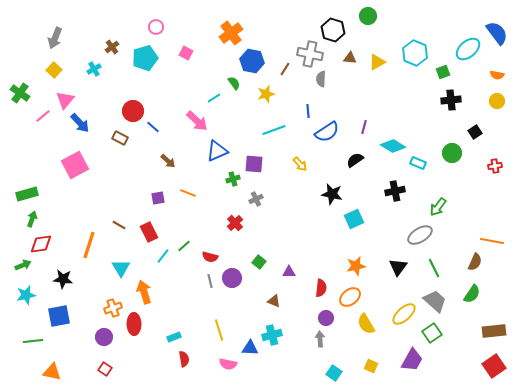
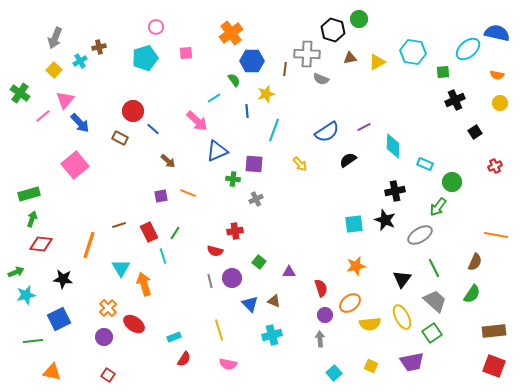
green circle at (368, 16): moved 9 px left, 3 px down
blue semicircle at (497, 33): rotated 40 degrees counterclockwise
brown cross at (112, 47): moved 13 px left; rotated 24 degrees clockwise
pink square at (186, 53): rotated 32 degrees counterclockwise
cyan hexagon at (415, 53): moved 2 px left, 1 px up; rotated 15 degrees counterclockwise
gray cross at (310, 54): moved 3 px left; rotated 10 degrees counterclockwise
brown triangle at (350, 58): rotated 16 degrees counterclockwise
blue hexagon at (252, 61): rotated 10 degrees counterclockwise
cyan cross at (94, 69): moved 14 px left, 8 px up
brown line at (285, 69): rotated 24 degrees counterclockwise
green square at (443, 72): rotated 16 degrees clockwise
gray semicircle at (321, 79): rotated 70 degrees counterclockwise
green semicircle at (234, 83): moved 3 px up
black cross at (451, 100): moved 4 px right; rotated 18 degrees counterclockwise
yellow circle at (497, 101): moved 3 px right, 2 px down
blue line at (308, 111): moved 61 px left
blue line at (153, 127): moved 2 px down
purple line at (364, 127): rotated 48 degrees clockwise
cyan line at (274, 130): rotated 50 degrees counterclockwise
cyan diamond at (393, 146): rotated 60 degrees clockwise
green circle at (452, 153): moved 29 px down
black semicircle at (355, 160): moved 7 px left
cyan rectangle at (418, 163): moved 7 px right, 1 px down
pink square at (75, 165): rotated 12 degrees counterclockwise
red cross at (495, 166): rotated 16 degrees counterclockwise
green cross at (233, 179): rotated 24 degrees clockwise
green rectangle at (27, 194): moved 2 px right
black star at (332, 194): moved 53 px right, 26 px down; rotated 10 degrees clockwise
purple square at (158, 198): moved 3 px right, 2 px up
cyan square at (354, 219): moved 5 px down; rotated 18 degrees clockwise
red cross at (235, 223): moved 8 px down; rotated 35 degrees clockwise
brown line at (119, 225): rotated 48 degrees counterclockwise
orange line at (492, 241): moved 4 px right, 6 px up
red diamond at (41, 244): rotated 15 degrees clockwise
green line at (184, 246): moved 9 px left, 13 px up; rotated 16 degrees counterclockwise
cyan line at (163, 256): rotated 56 degrees counterclockwise
red semicircle at (210, 257): moved 5 px right, 6 px up
green arrow at (23, 265): moved 7 px left, 7 px down
black triangle at (398, 267): moved 4 px right, 12 px down
red semicircle at (321, 288): rotated 24 degrees counterclockwise
orange arrow at (144, 292): moved 8 px up
orange ellipse at (350, 297): moved 6 px down
orange cross at (113, 308): moved 5 px left; rotated 24 degrees counterclockwise
yellow ellipse at (404, 314): moved 2 px left, 3 px down; rotated 75 degrees counterclockwise
blue square at (59, 316): moved 3 px down; rotated 15 degrees counterclockwise
purple circle at (326, 318): moved 1 px left, 3 px up
red ellipse at (134, 324): rotated 55 degrees counterclockwise
yellow semicircle at (366, 324): moved 4 px right; rotated 65 degrees counterclockwise
blue triangle at (250, 348): moved 44 px up; rotated 42 degrees clockwise
red semicircle at (184, 359): rotated 42 degrees clockwise
purple trapezoid at (412, 360): moved 2 px down; rotated 50 degrees clockwise
red square at (494, 366): rotated 35 degrees counterclockwise
red square at (105, 369): moved 3 px right, 6 px down
cyan square at (334, 373): rotated 14 degrees clockwise
